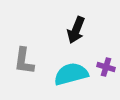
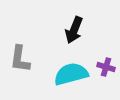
black arrow: moved 2 px left
gray L-shape: moved 4 px left, 2 px up
